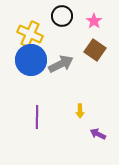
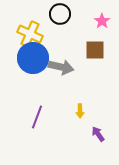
black circle: moved 2 px left, 2 px up
pink star: moved 8 px right
brown square: rotated 35 degrees counterclockwise
blue circle: moved 2 px right, 2 px up
gray arrow: moved 3 px down; rotated 40 degrees clockwise
purple line: rotated 20 degrees clockwise
purple arrow: rotated 28 degrees clockwise
